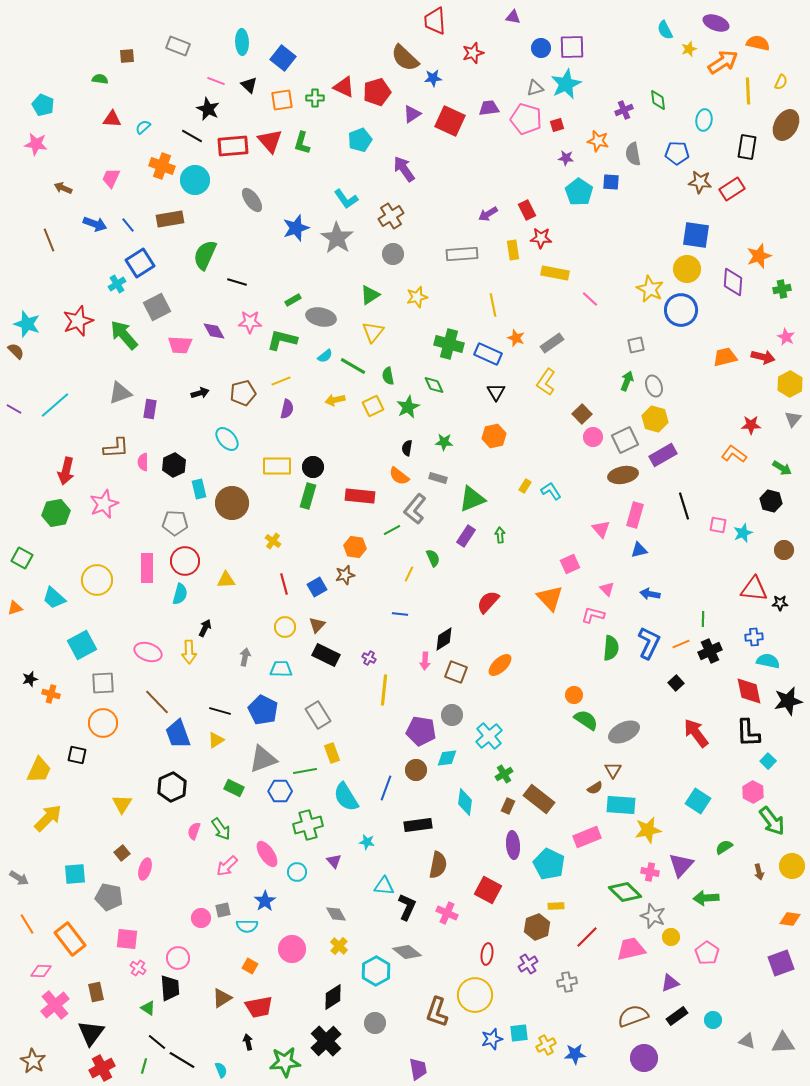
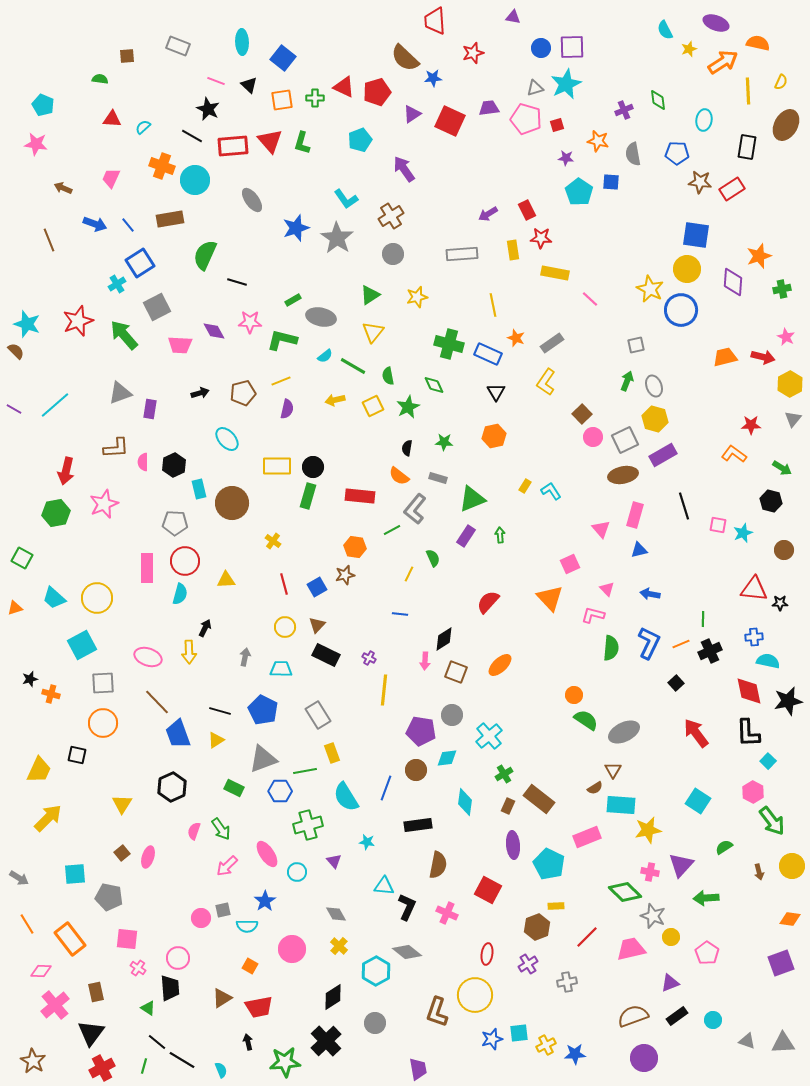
yellow circle at (97, 580): moved 18 px down
pink ellipse at (148, 652): moved 5 px down
pink ellipse at (145, 869): moved 3 px right, 12 px up
